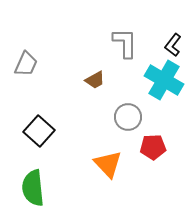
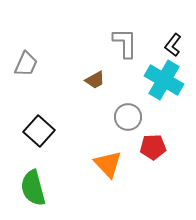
green semicircle: rotated 9 degrees counterclockwise
